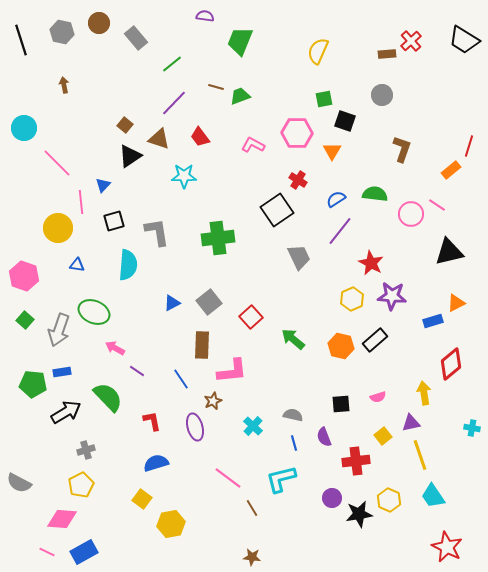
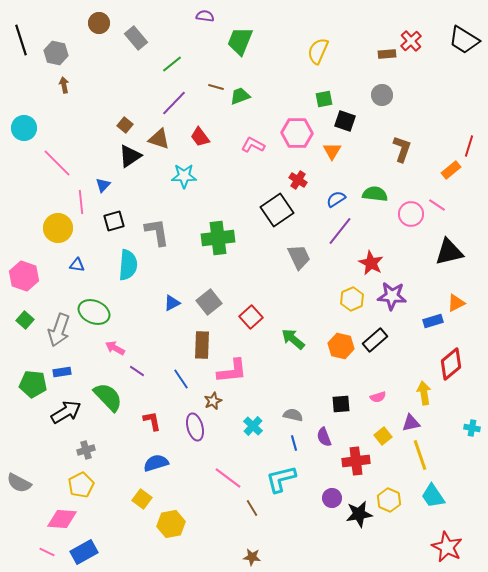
gray hexagon at (62, 32): moved 6 px left, 21 px down
